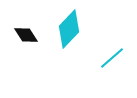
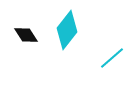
cyan diamond: moved 2 px left, 1 px down; rotated 6 degrees counterclockwise
